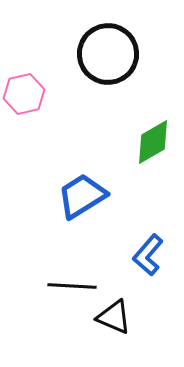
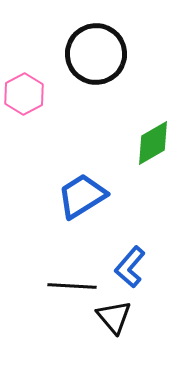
black circle: moved 12 px left
pink hexagon: rotated 15 degrees counterclockwise
green diamond: moved 1 px down
blue L-shape: moved 18 px left, 12 px down
black triangle: rotated 27 degrees clockwise
